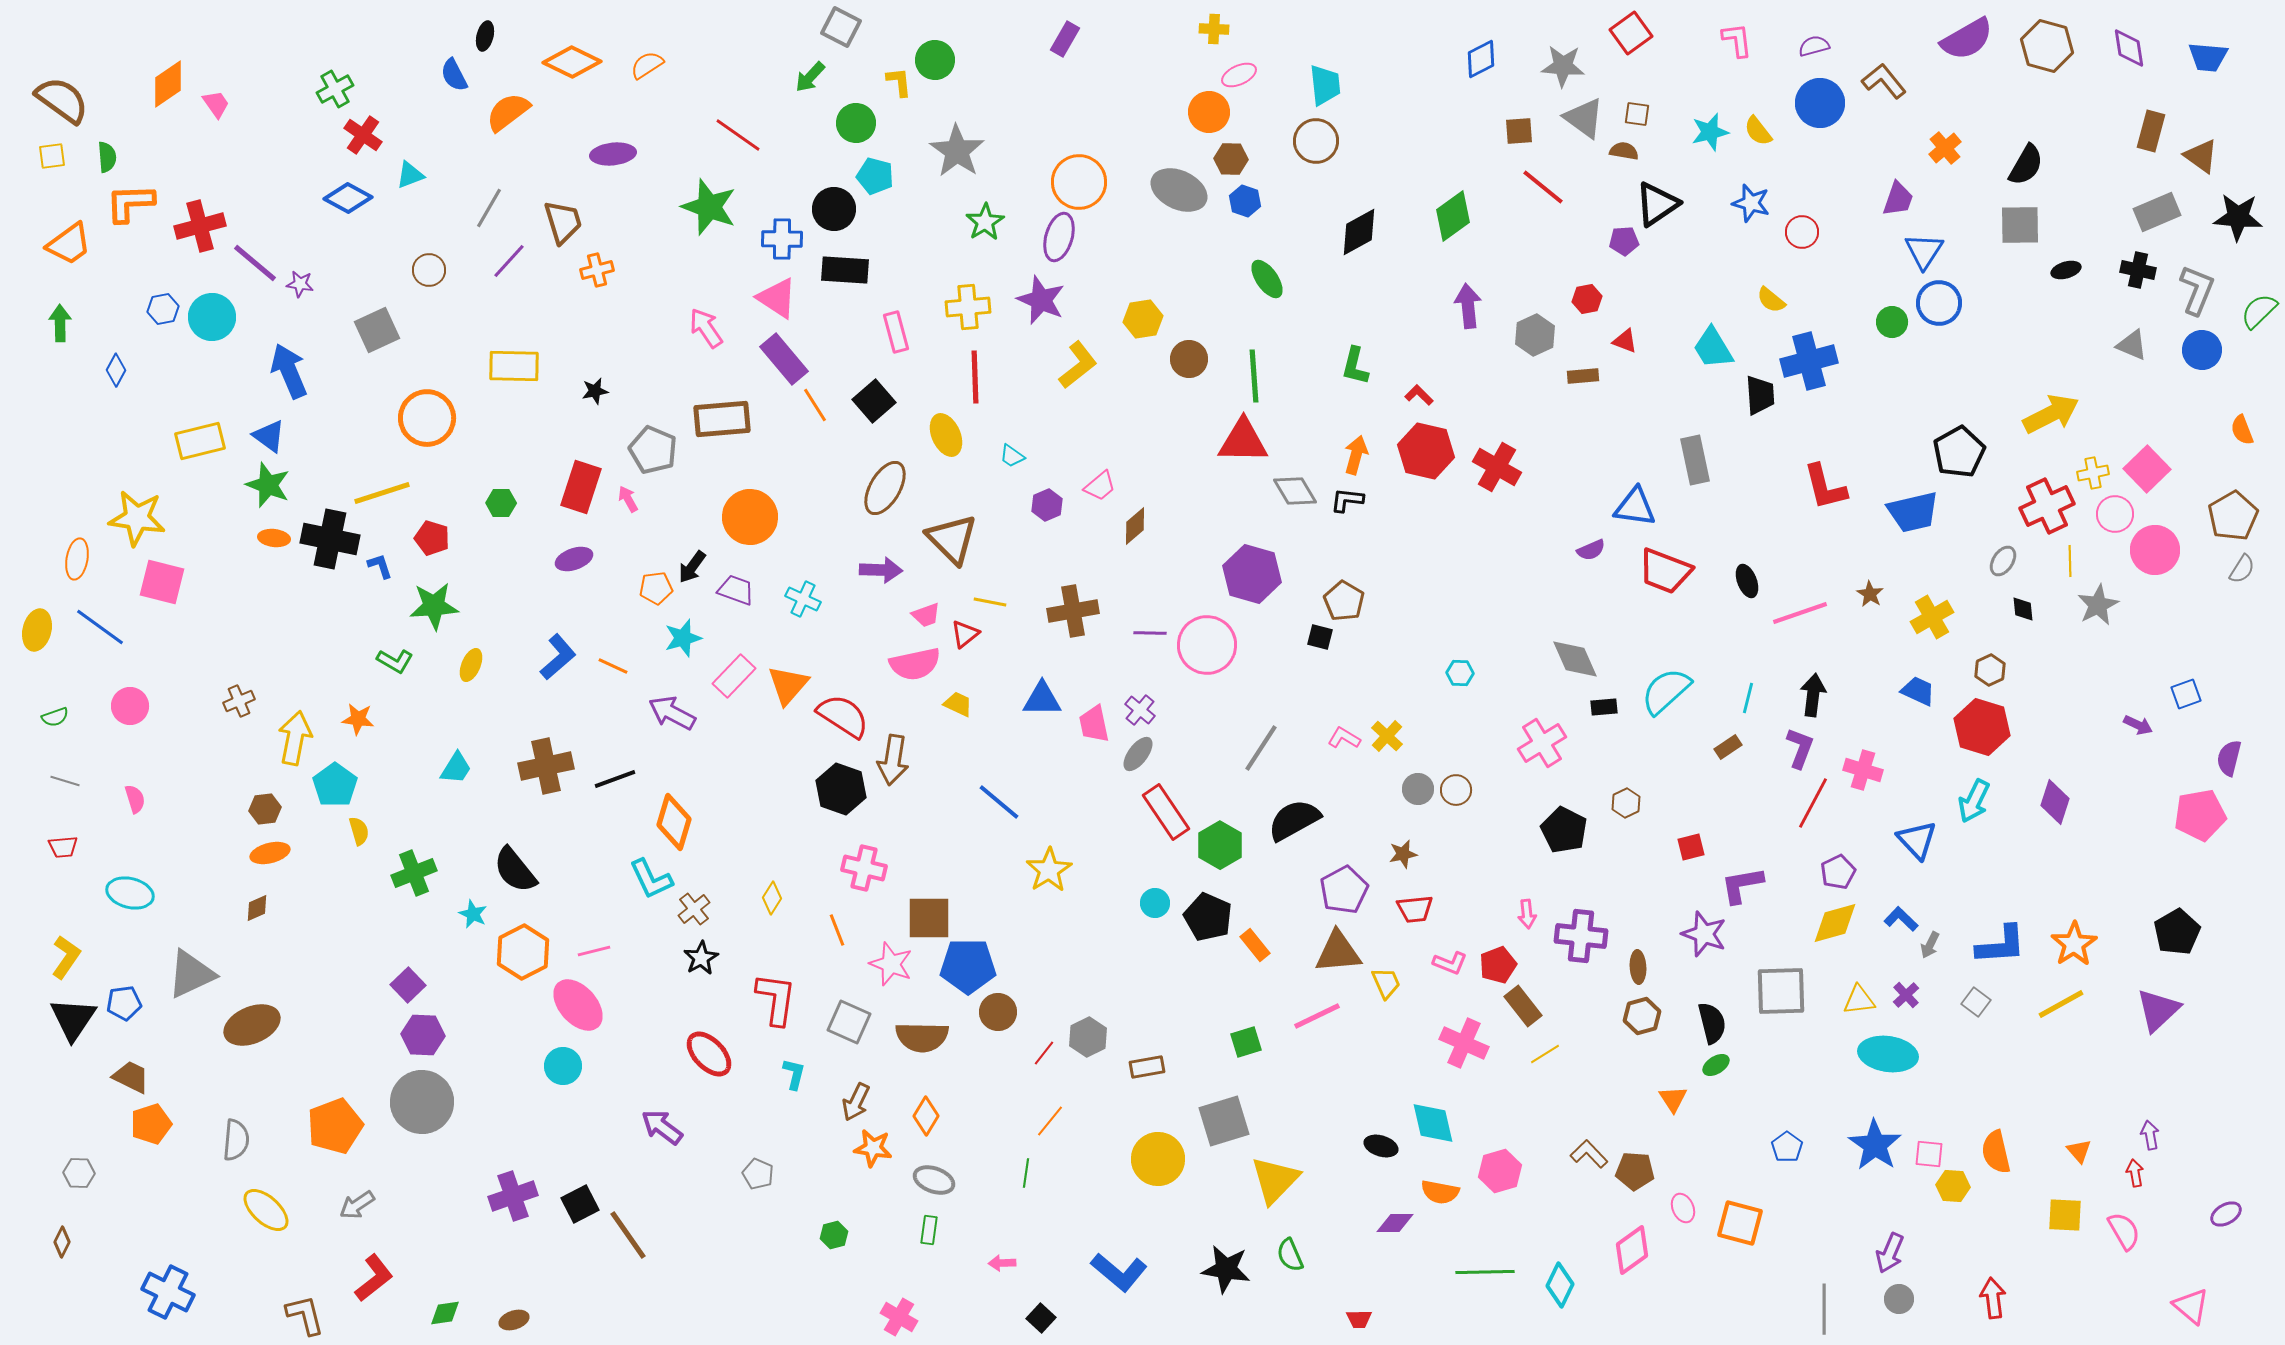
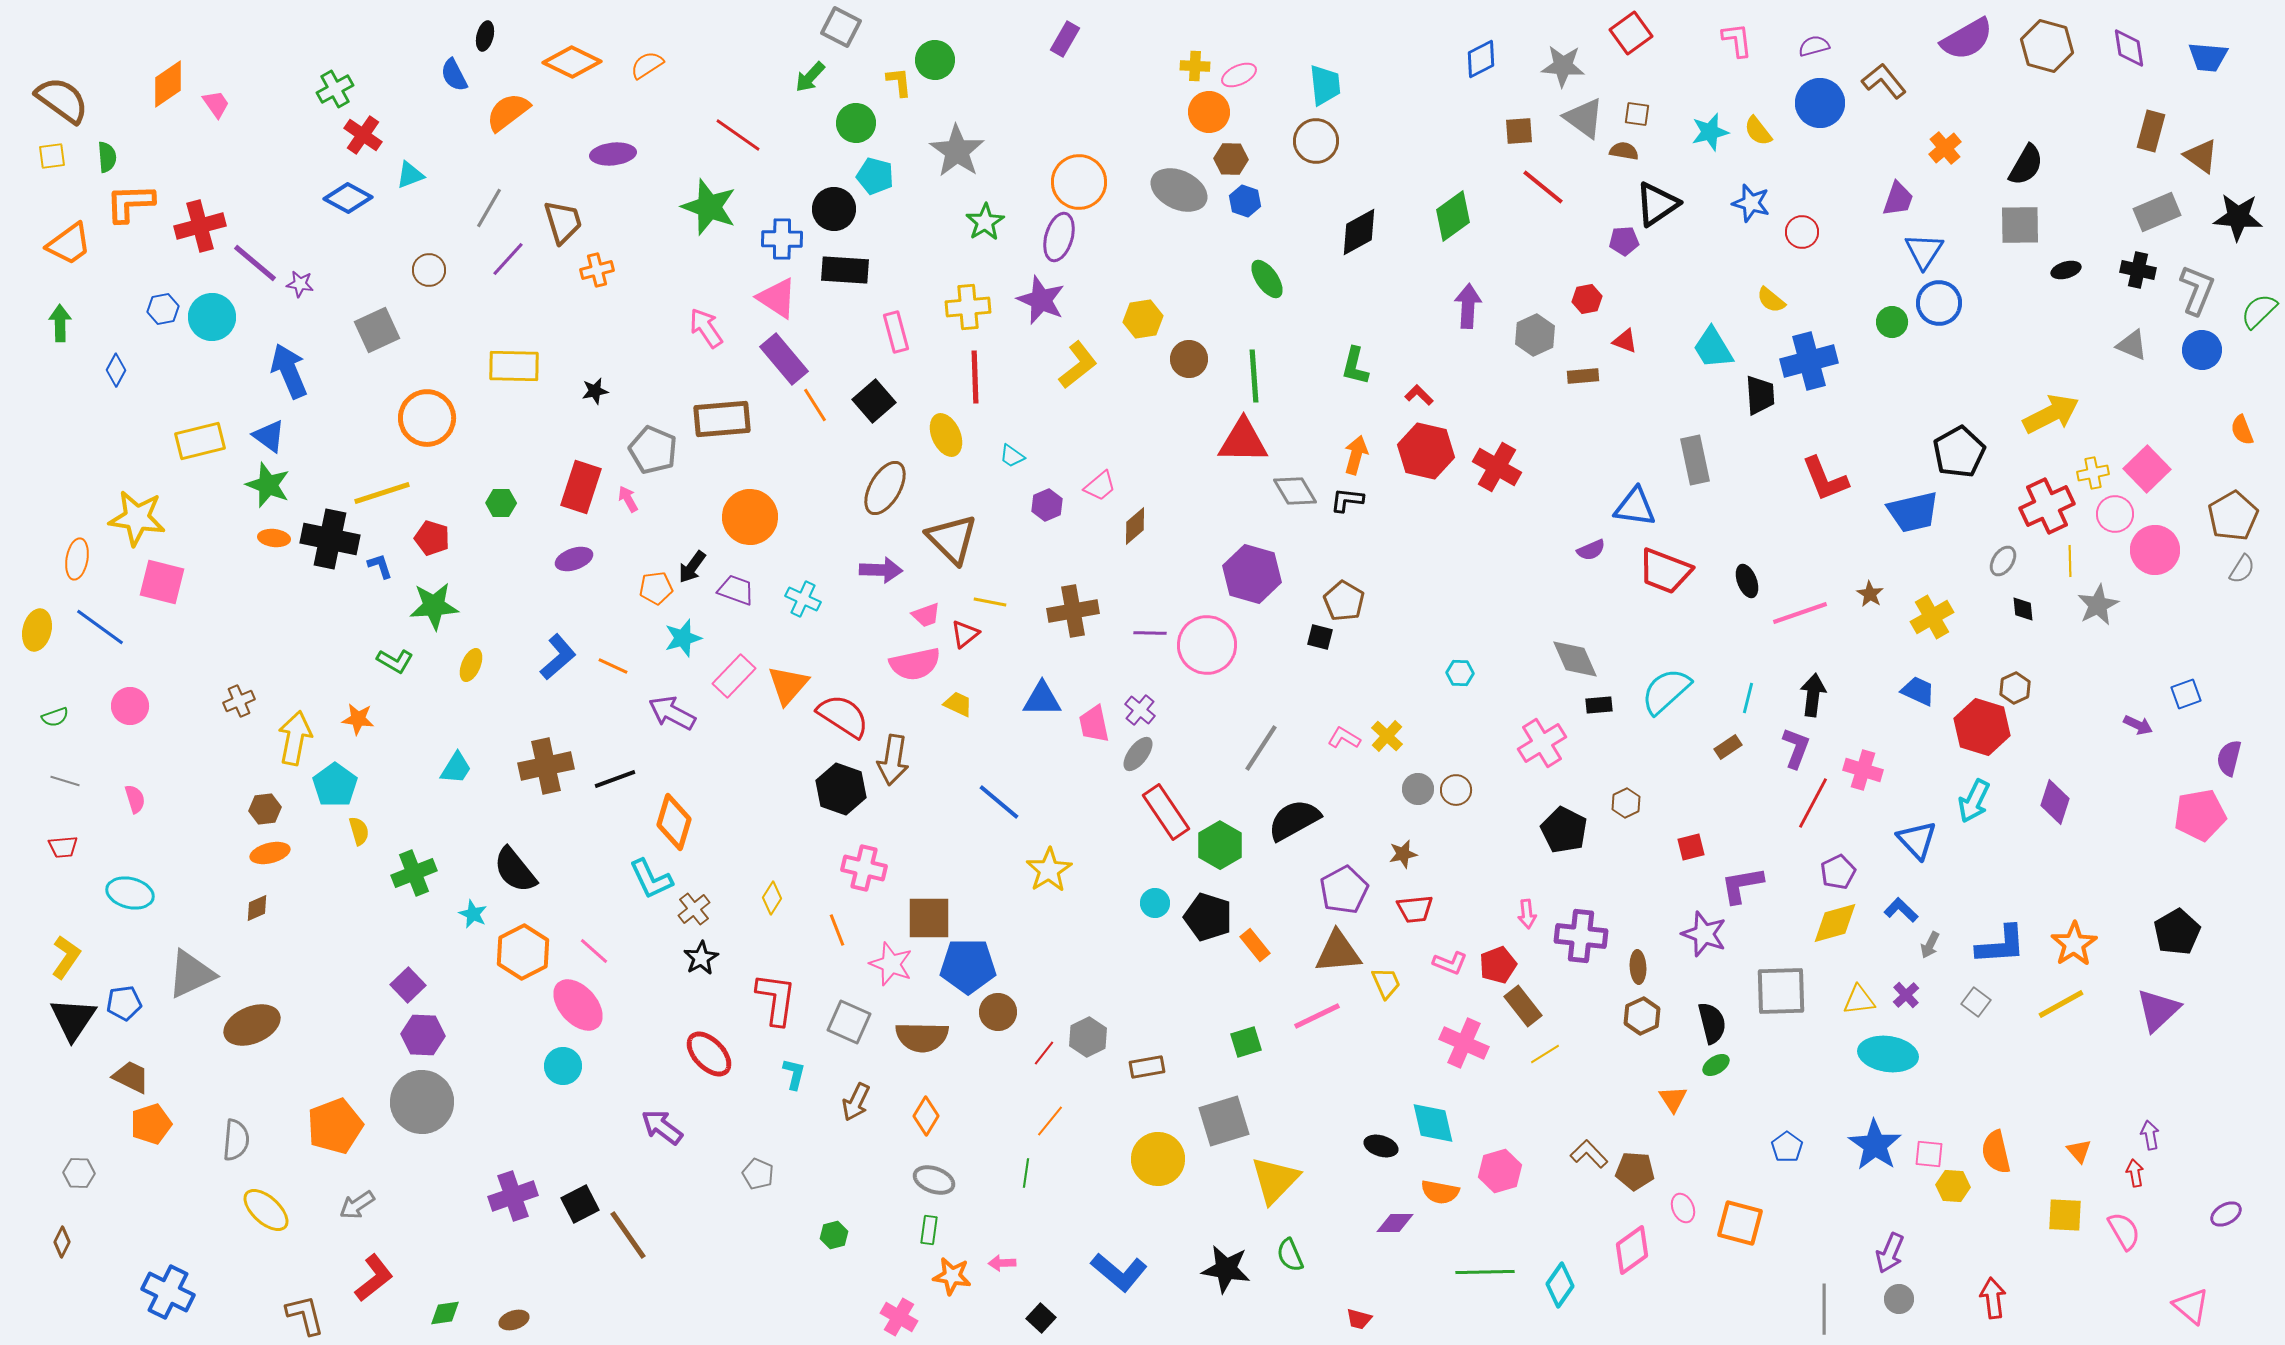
yellow cross at (1214, 29): moved 19 px left, 37 px down
purple line at (509, 261): moved 1 px left, 2 px up
purple arrow at (1468, 306): rotated 9 degrees clockwise
red L-shape at (1825, 487): moved 8 px up; rotated 8 degrees counterclockwise
brown hexagon at (1990, 670): moved 25 px right, 18 px down
black rectangle at (1604, 707): moved 5 px left, 2 px up
purple L-shape at (1800, 748): moved 4 px left
black pentagon at (1208, 917): rotated 6 degrees counterclockwise
blue L-shape at (1901, 919): moved 9 px up
pink line at (594, 951): rotated 56 degrees clockwise
brown hexagon at (1642, 1016): rotated 9 degrees counterclockwise
orange star at (873, 1148): moved 79 px right, 128 px down
cyan diamond at (1560, 1285): rotated 9 degrees clockwise
red trapezoid at (1359, 1319): rotated 16 degrees clockwise
